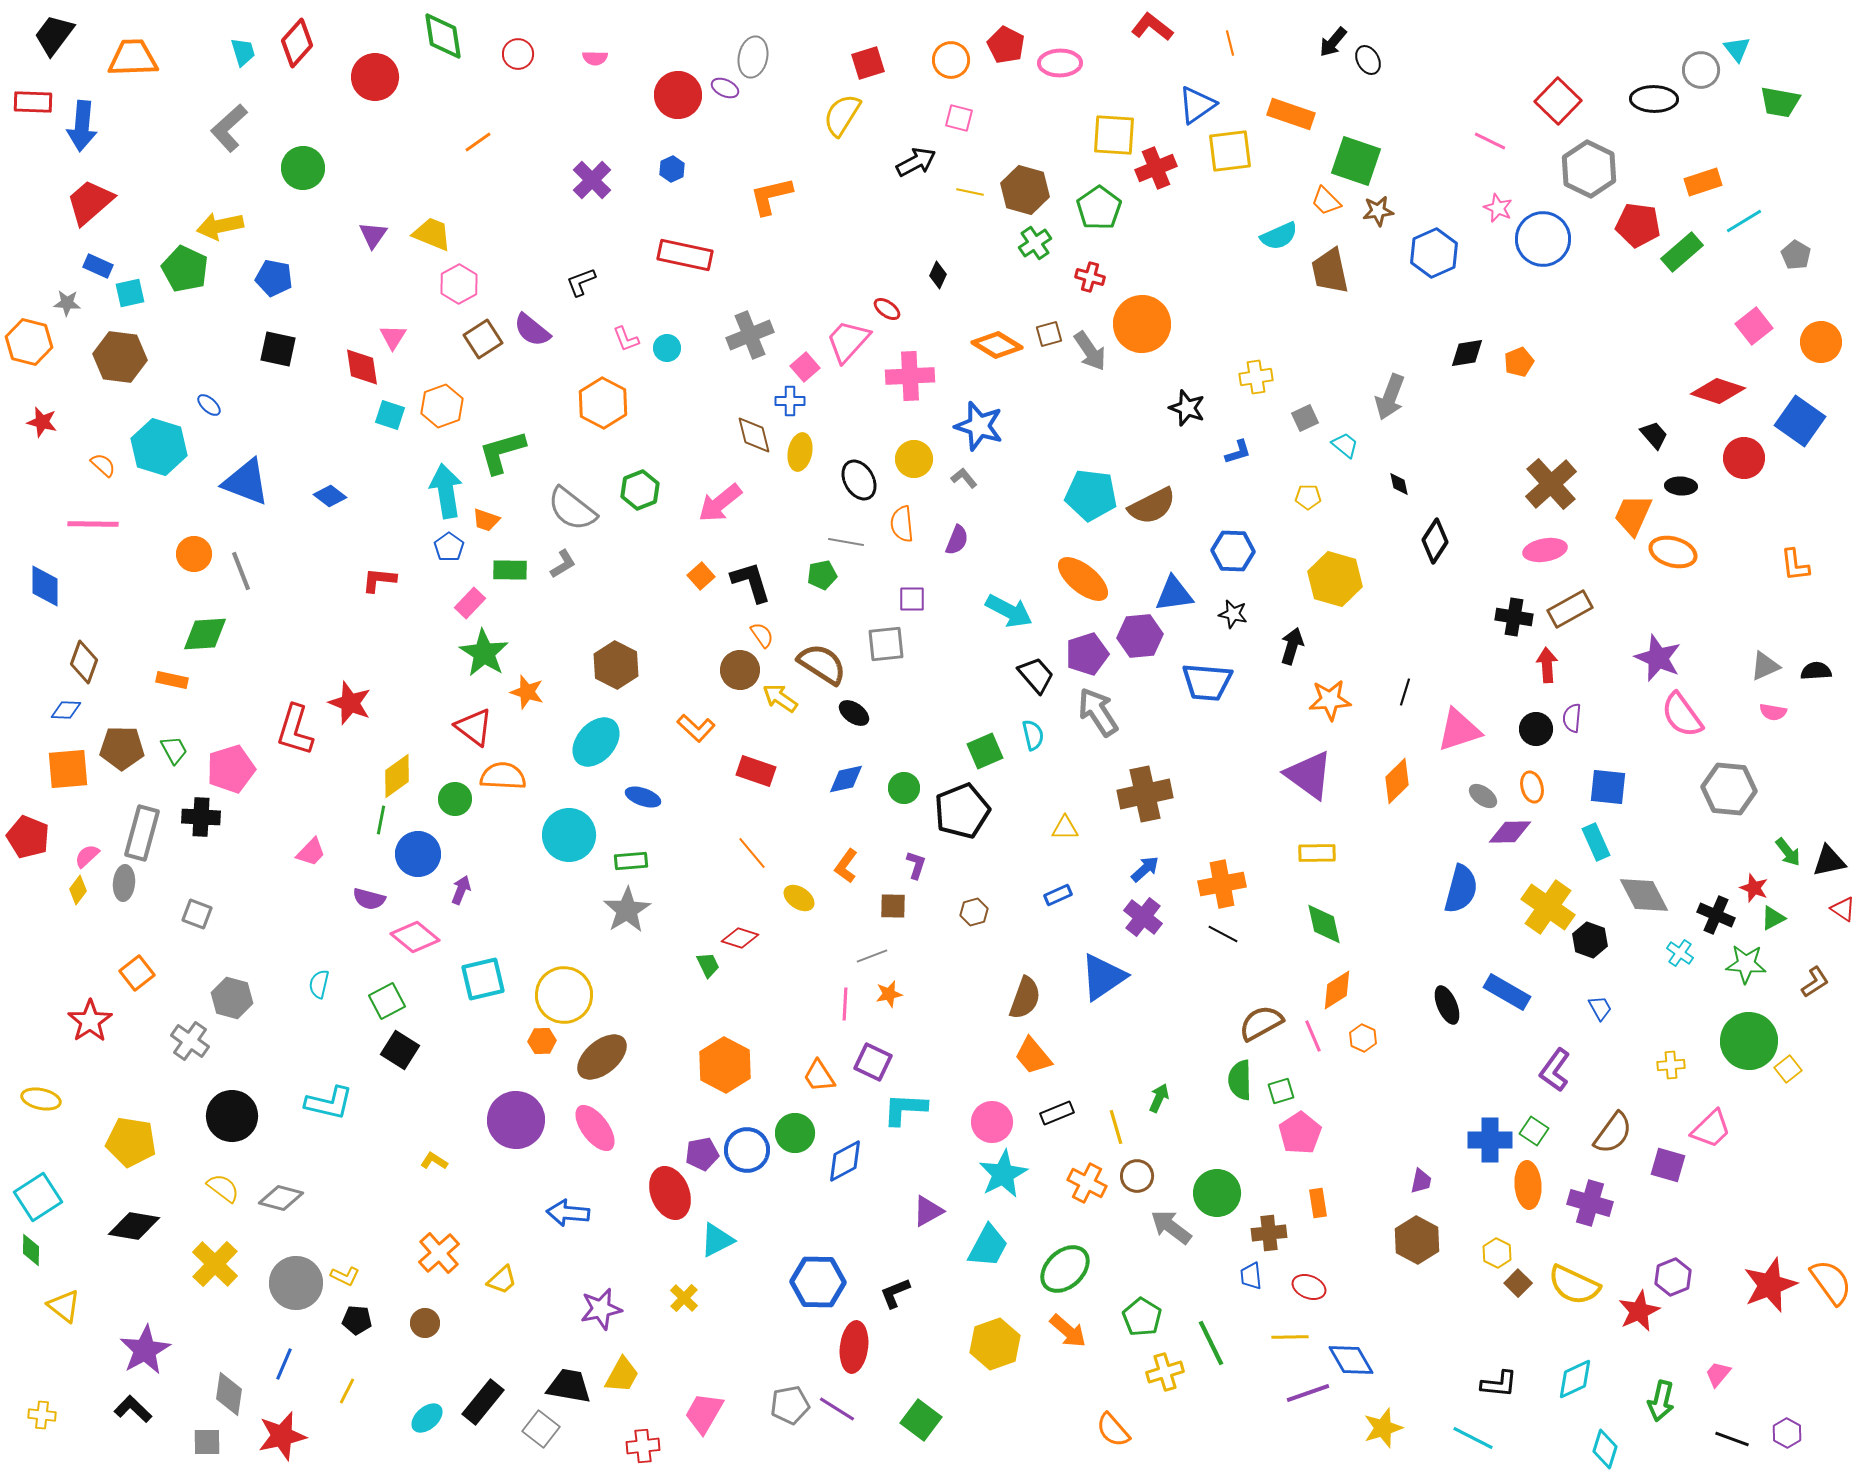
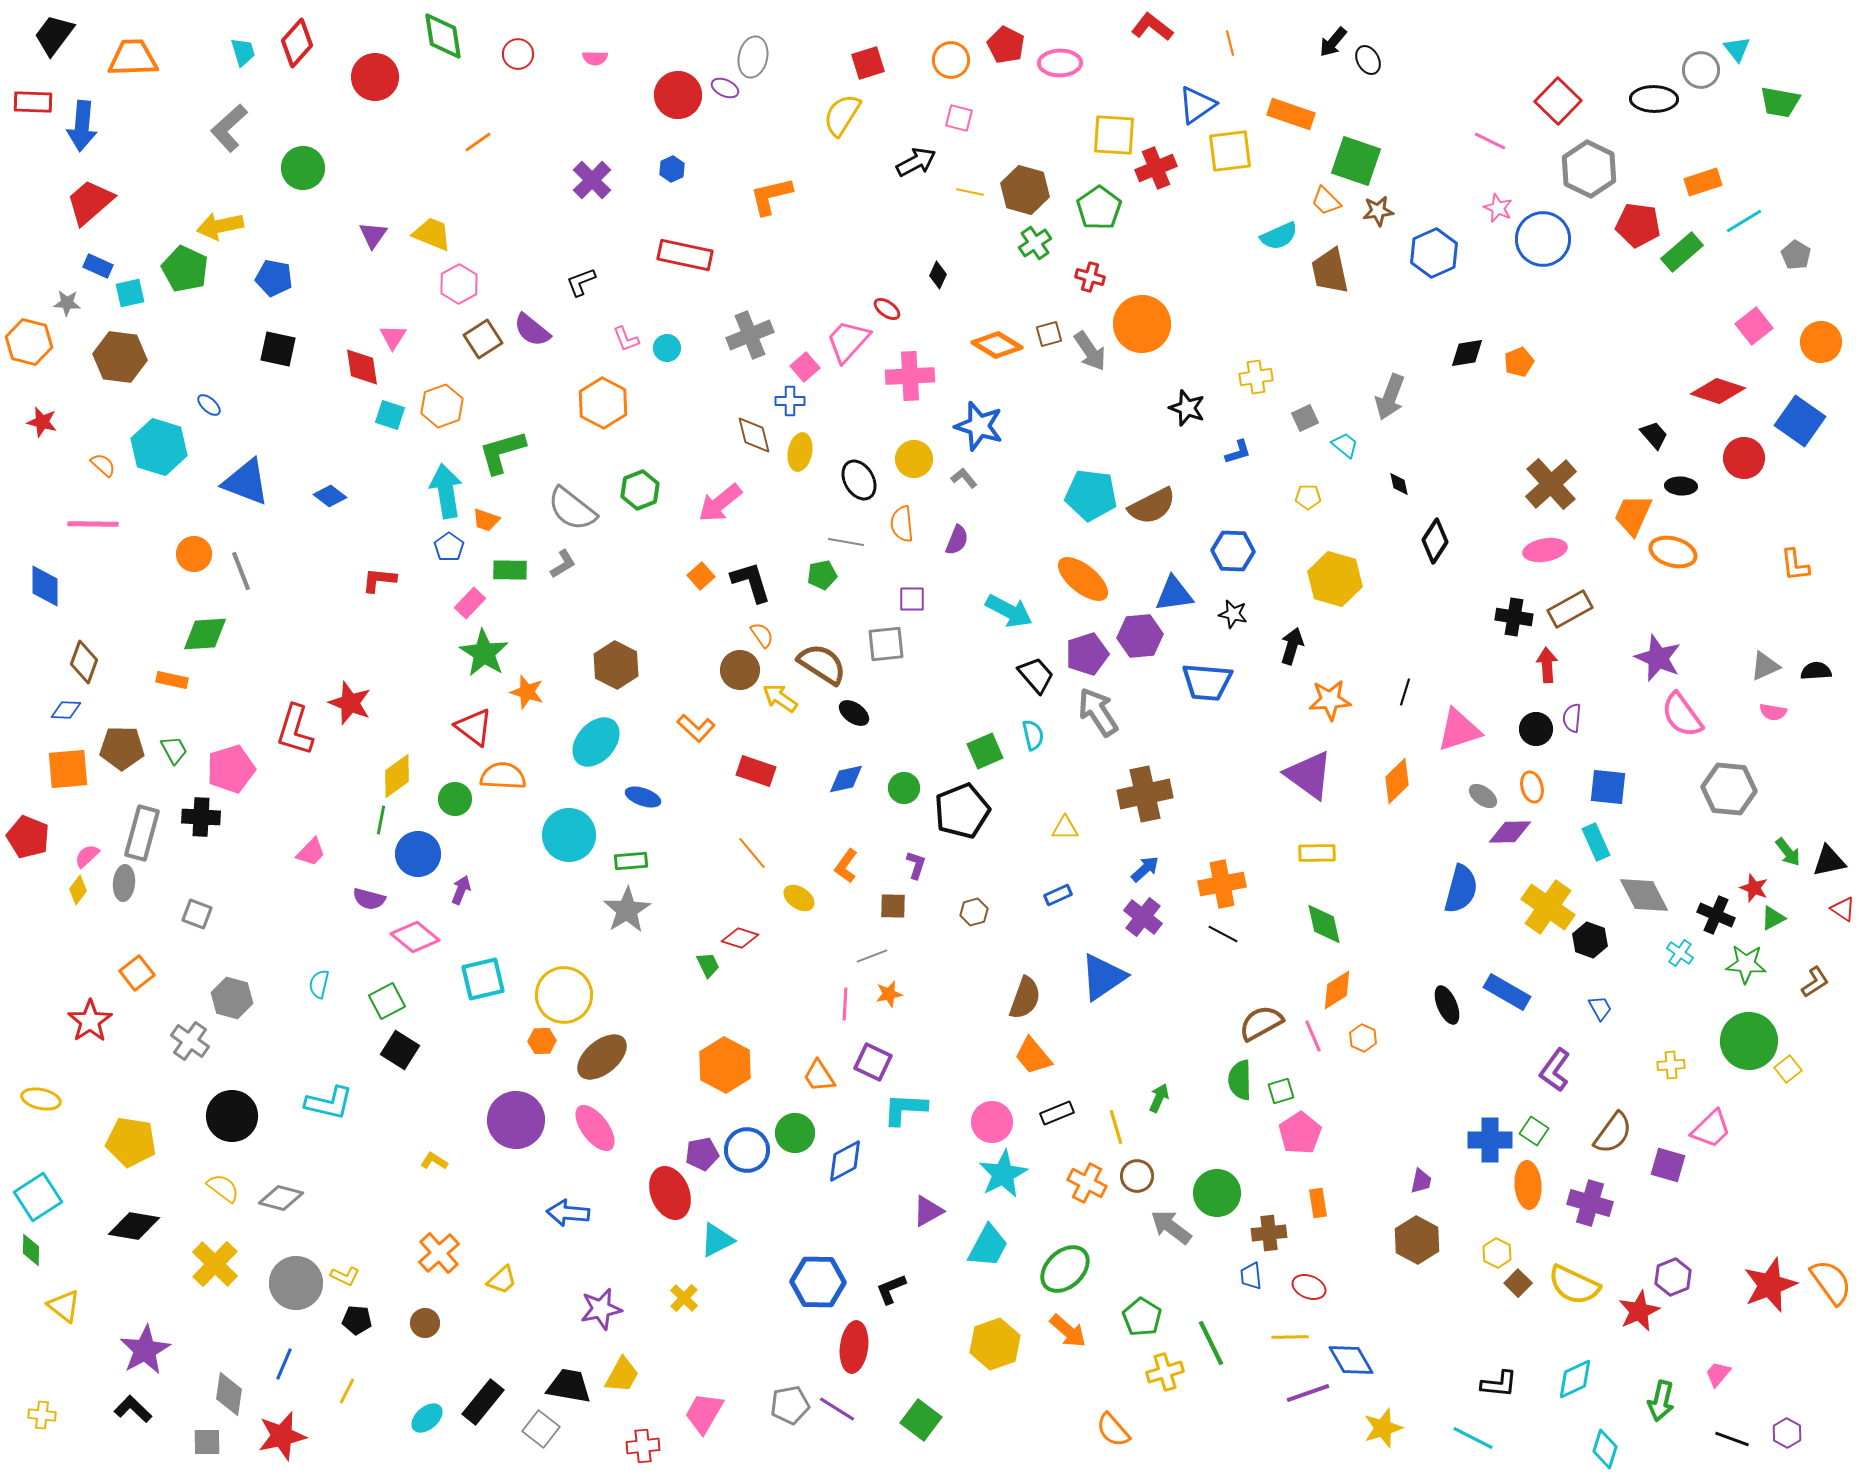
black L-shape at (895, 1293): moved 4 px left, 4 px up
